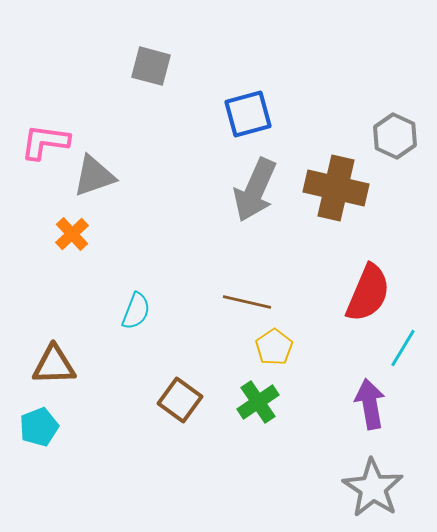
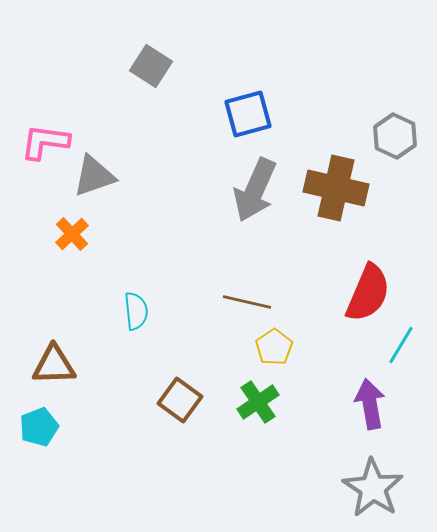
gray square: rotated 18 degrees clockwise
cyan semicircle: rotated 27 degrees counterclockwise
cyan line: moved 2 px left, 3 px up
